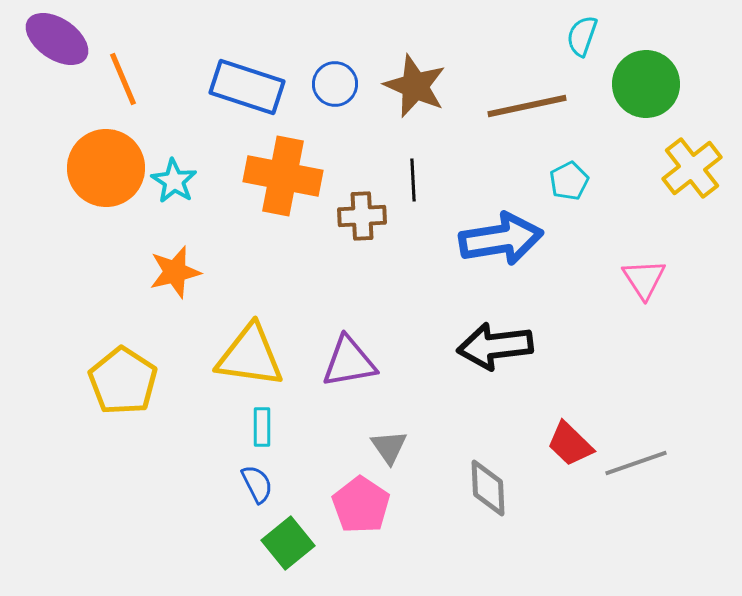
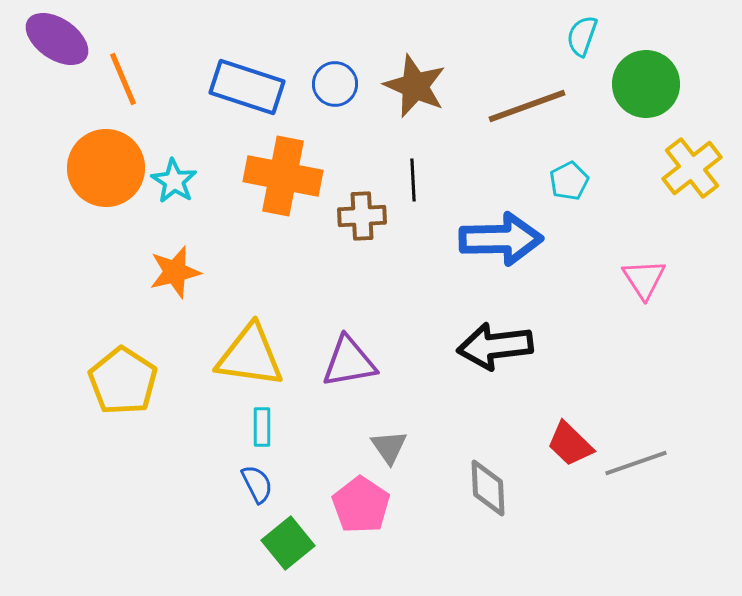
brown line: rotated 8 degrees counterclockwise
blue arrow: rotated 8 degrees clockwise
